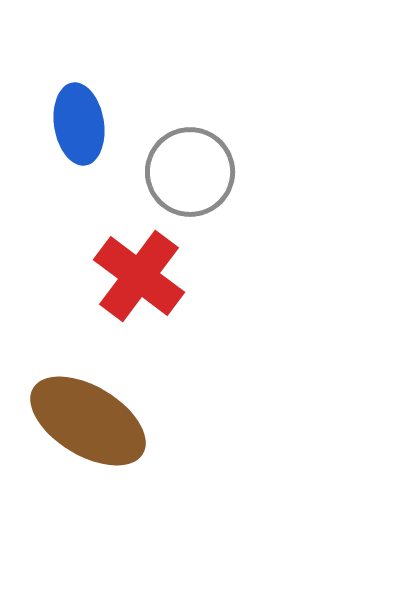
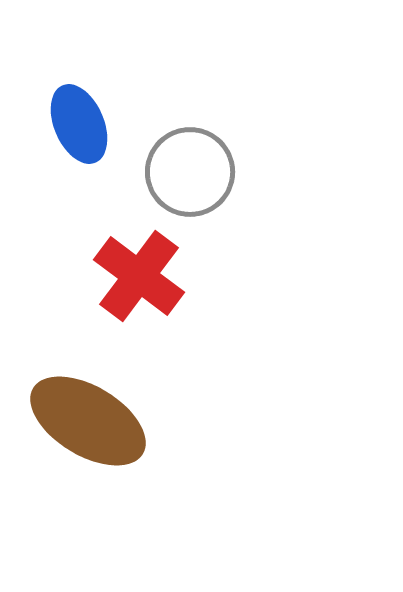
blue ellipse: rotated 14 degrees counterclockwise
